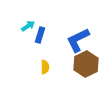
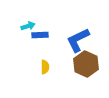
cyan arrow: rotated 16 degrees clockwise
blue rectangle: rotated 70 degrees clockwise
brown hexagon: rotated 10 degrees counterclockwise
